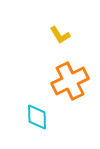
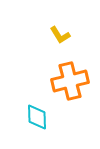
orange cross: rotated 12 degrees clockwise
